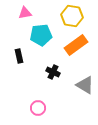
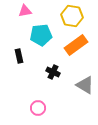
pink triangle: moved 2 px up
